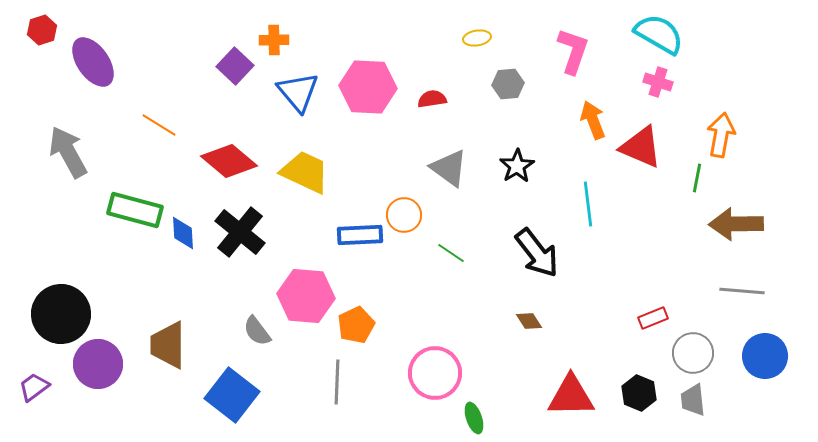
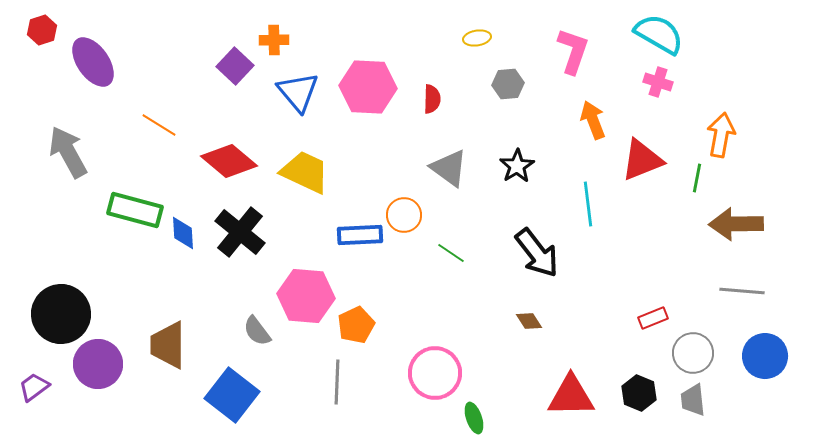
red semicircle at (432, 99): rotated 100 degrees clockwise
red triangle at (641, 147): moved 1 px right, 13 px down; rotated 45 degrees counterclockwise
